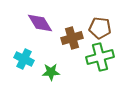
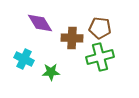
brown cross: rotated 20 degrees clockwise
